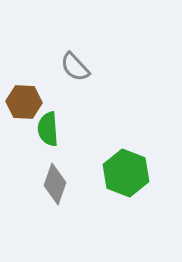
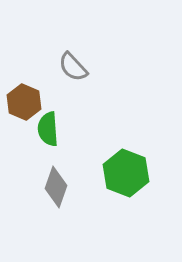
gray semicircle: moved 2 px left
brown hexagon: rotated 20 degrees clockwise
gray diamond: moved 1 px right, 3 px down
